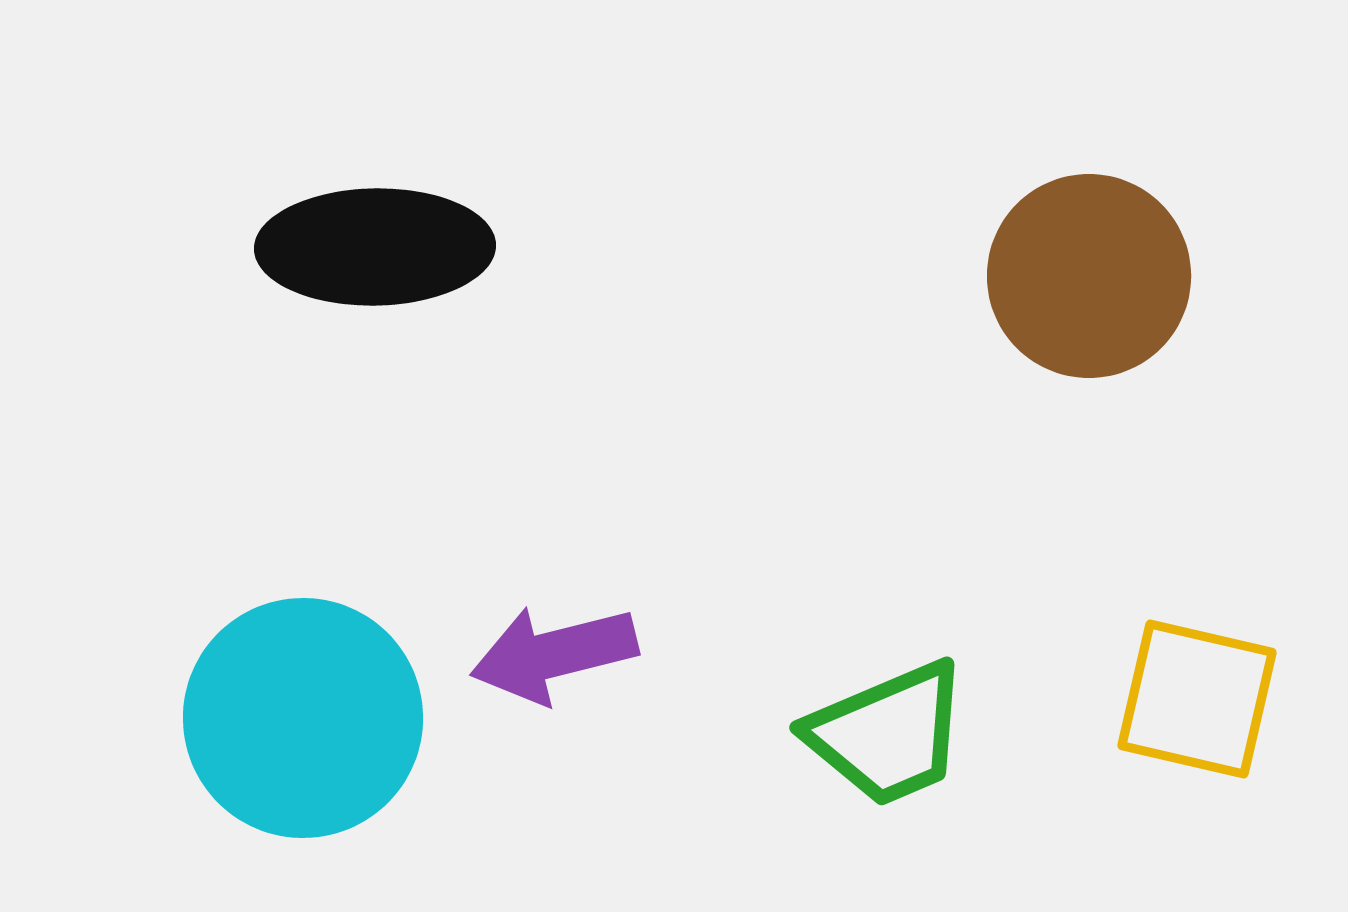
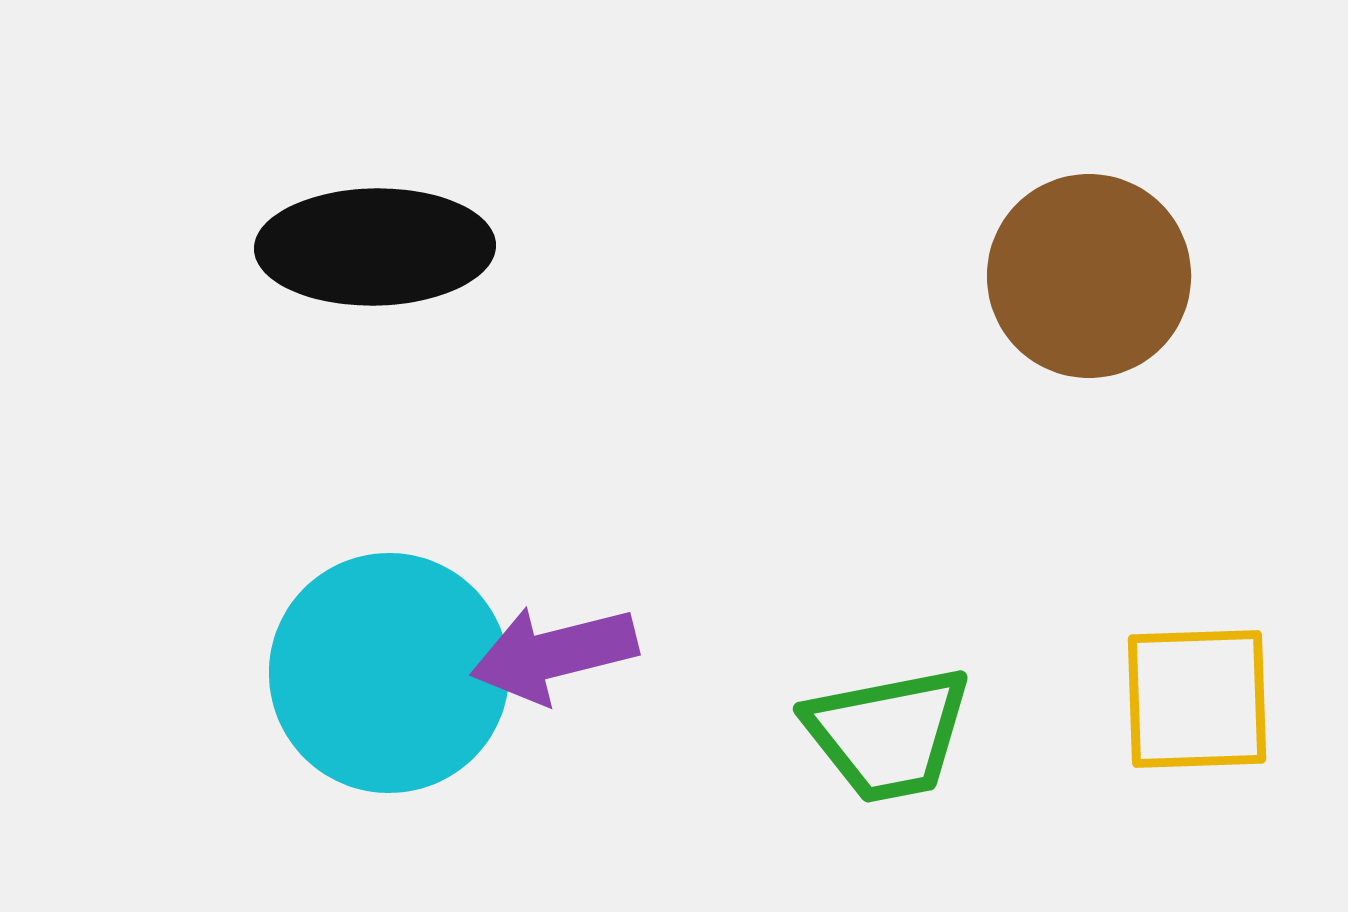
yellow square: rotated 15 degrees counterclockwise
cyan circle: moved 86 px right, 45 px up
green trapezoid: rotated 12 degrees clockwise
